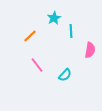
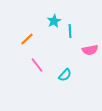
cyan star: moved 3 px down
cyan line: moved 1 px left
orange line: moved 3 px left, 3 px down
pink semicircle: rotated 70 degrees clockwise
